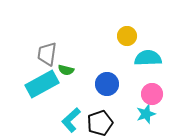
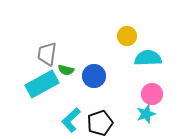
blue circle: moved 13 px left, 8 px up
